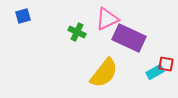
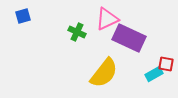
cyan rectangle: moved 1 px left, 2 px down
